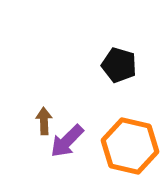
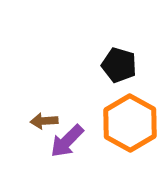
brown arrow: rotated 92 degrees counterclockwise
orange hexagon: moved 23 px up; rotated 16 degrees clockwise
